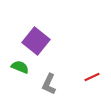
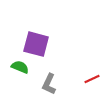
purple square: moved 3 px down; rotated 24 degrees counterclockwise
red line: moved 2 px down
